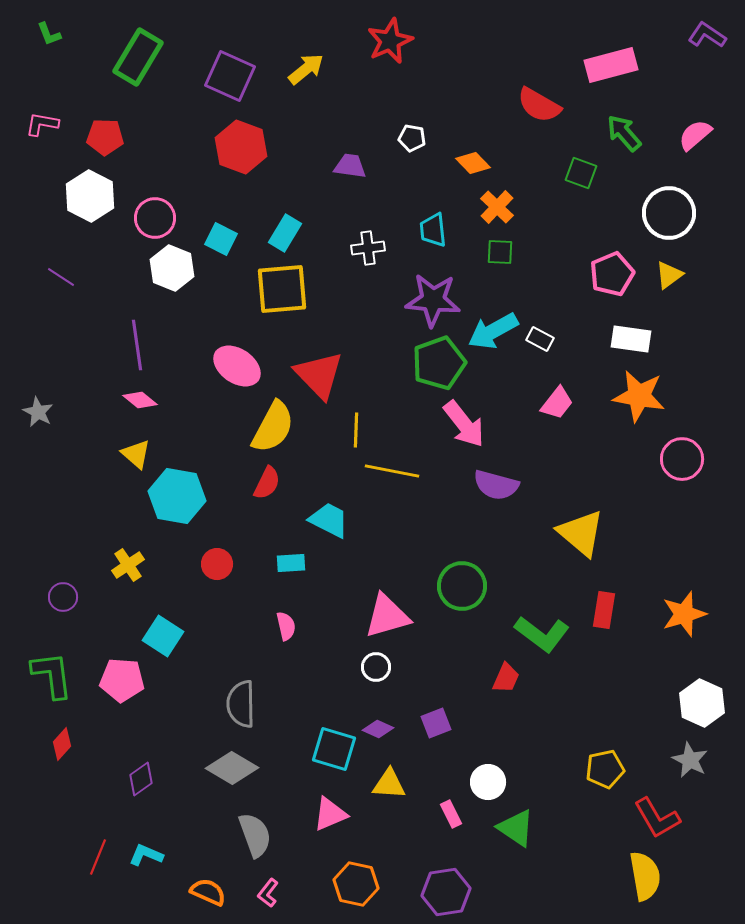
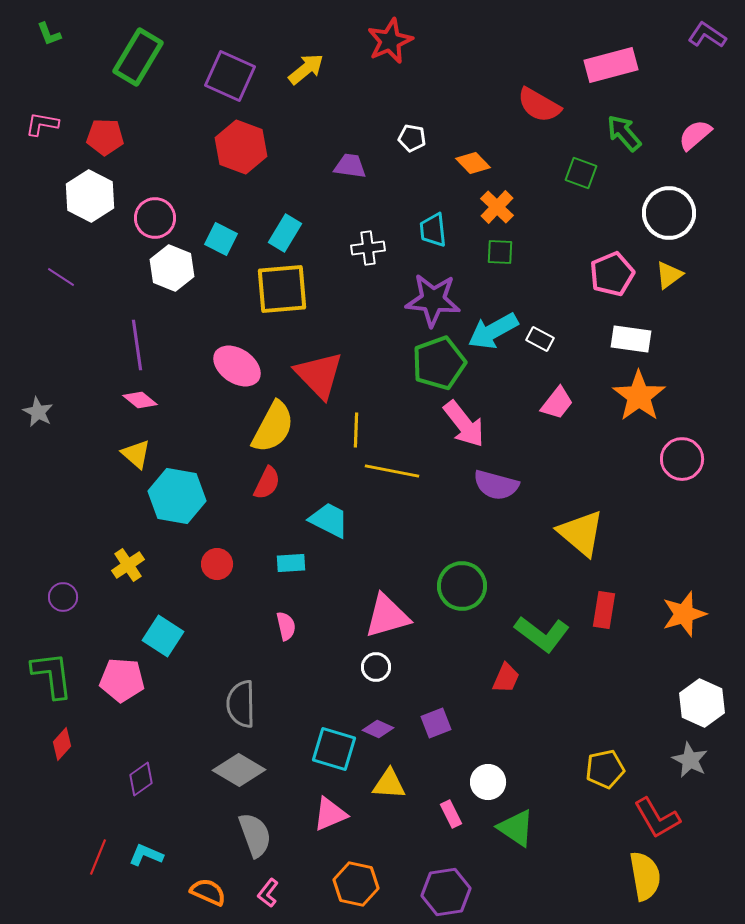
orange star at (639, 396): rotated 26 degrees clockwise
gray diamond at (232, 768): moved 7 px right, 2 px down
